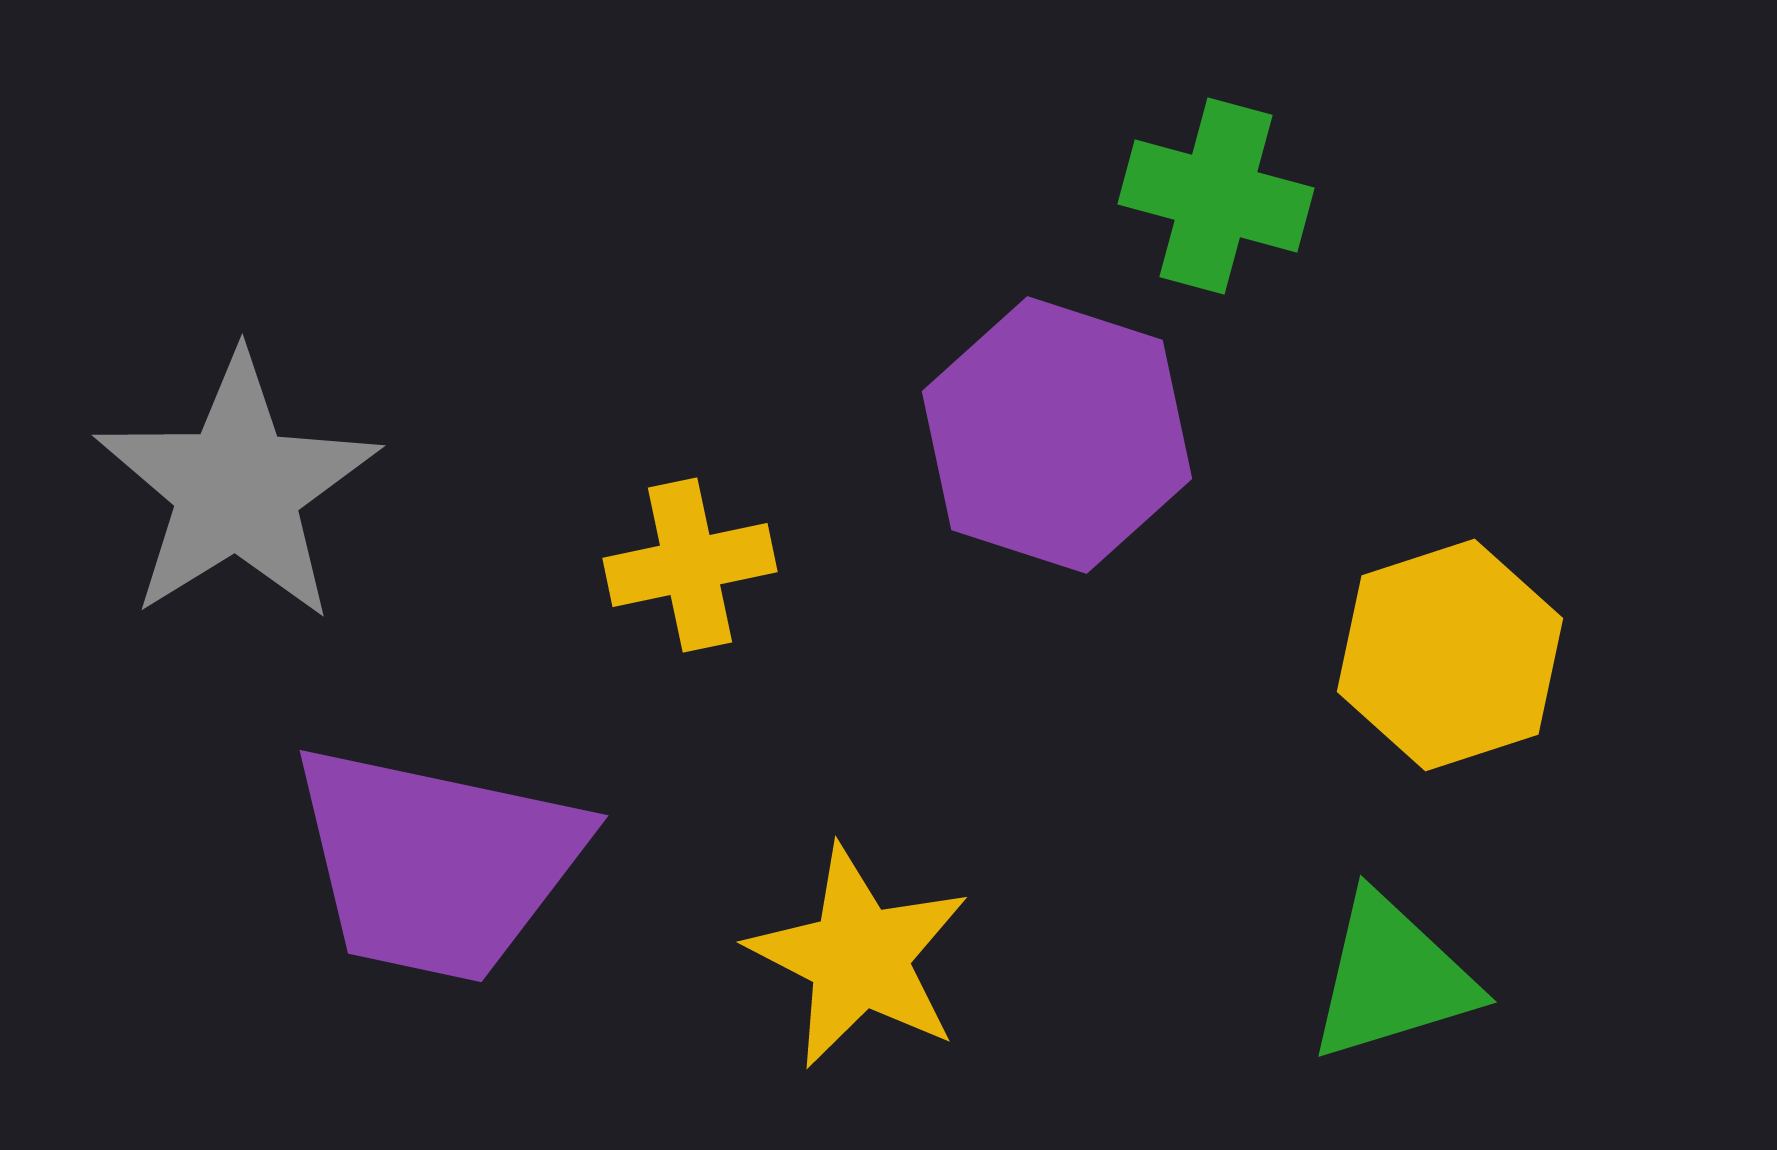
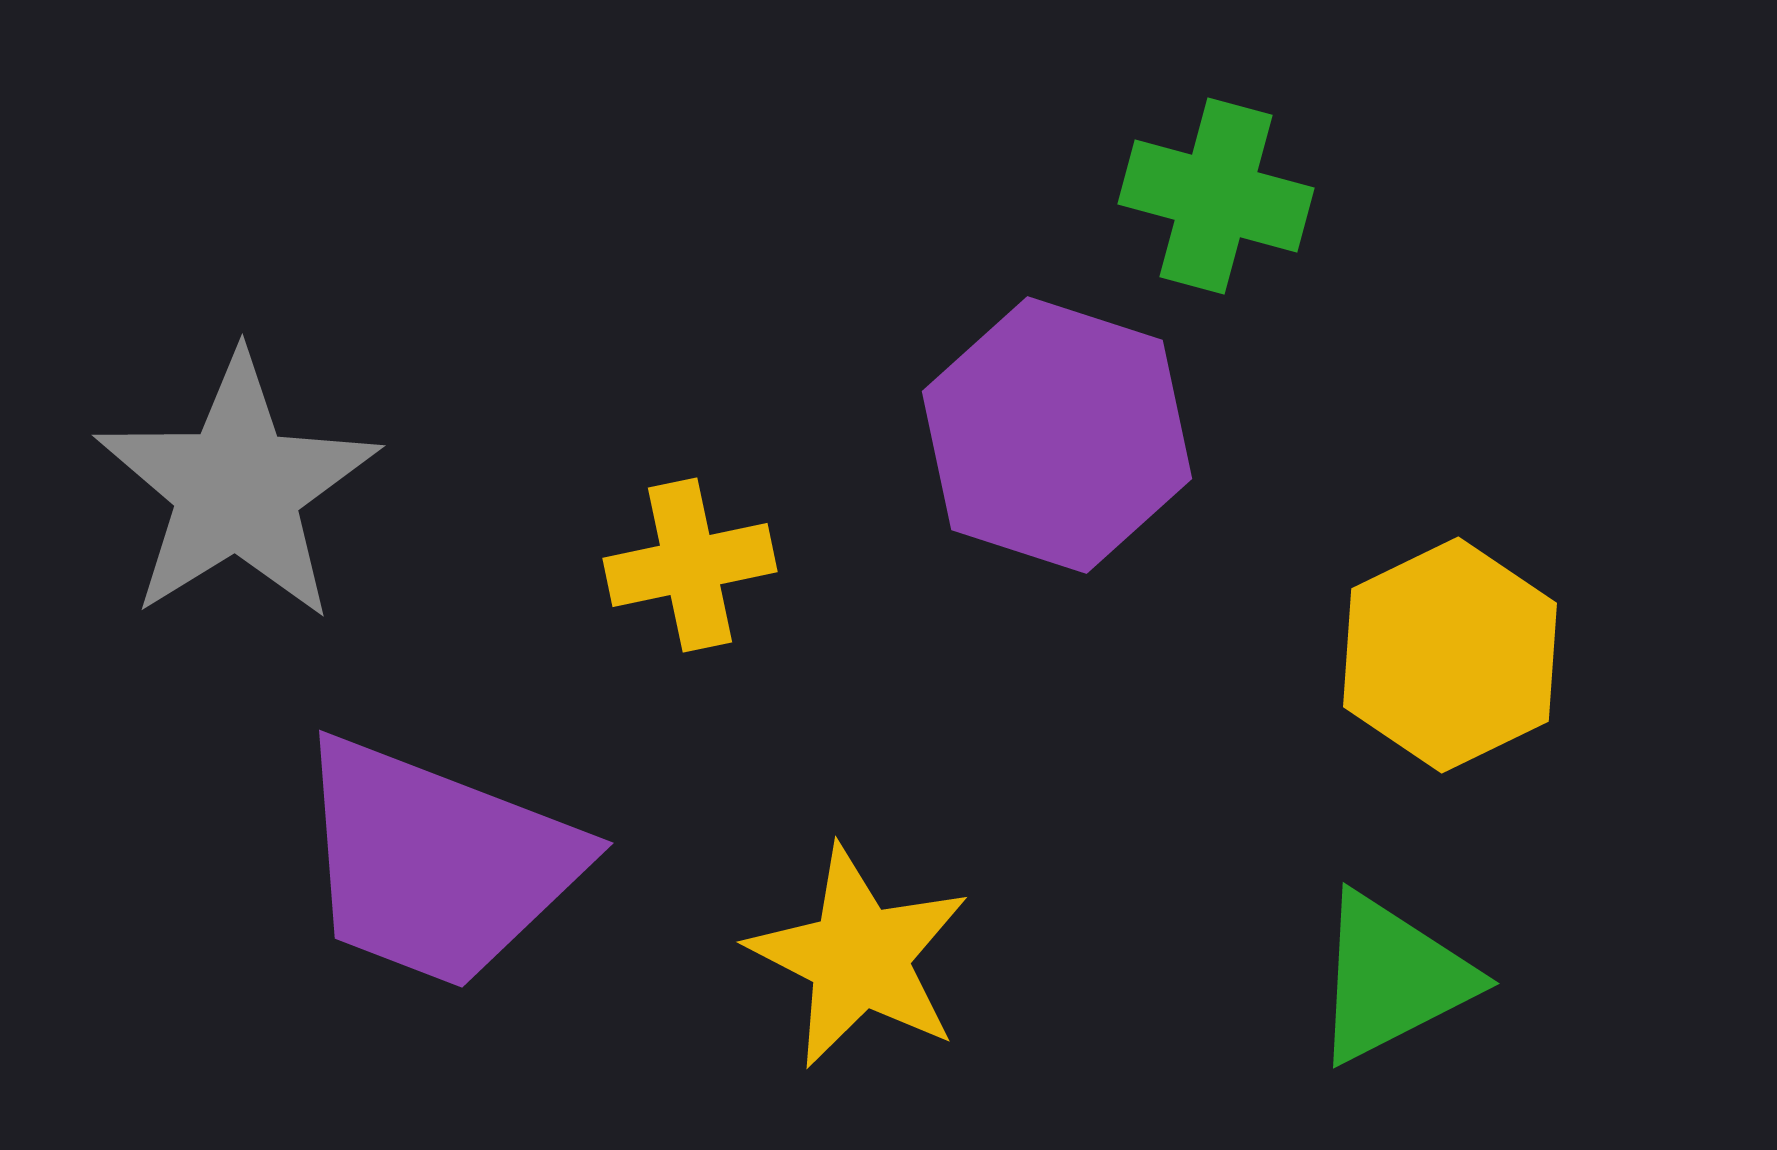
yellow hexagon: rotated 8 degrees counterclockwise
purple trapezoid: rotated 9 degrees clockwise
green triangle: rotated 10 degrees counterclockwise
